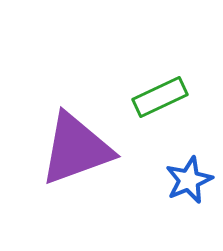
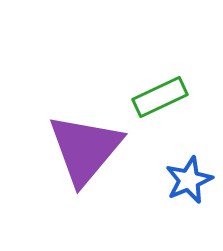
purple triangle: moved 9 px right; rotated 30 degrees counterclockwise
